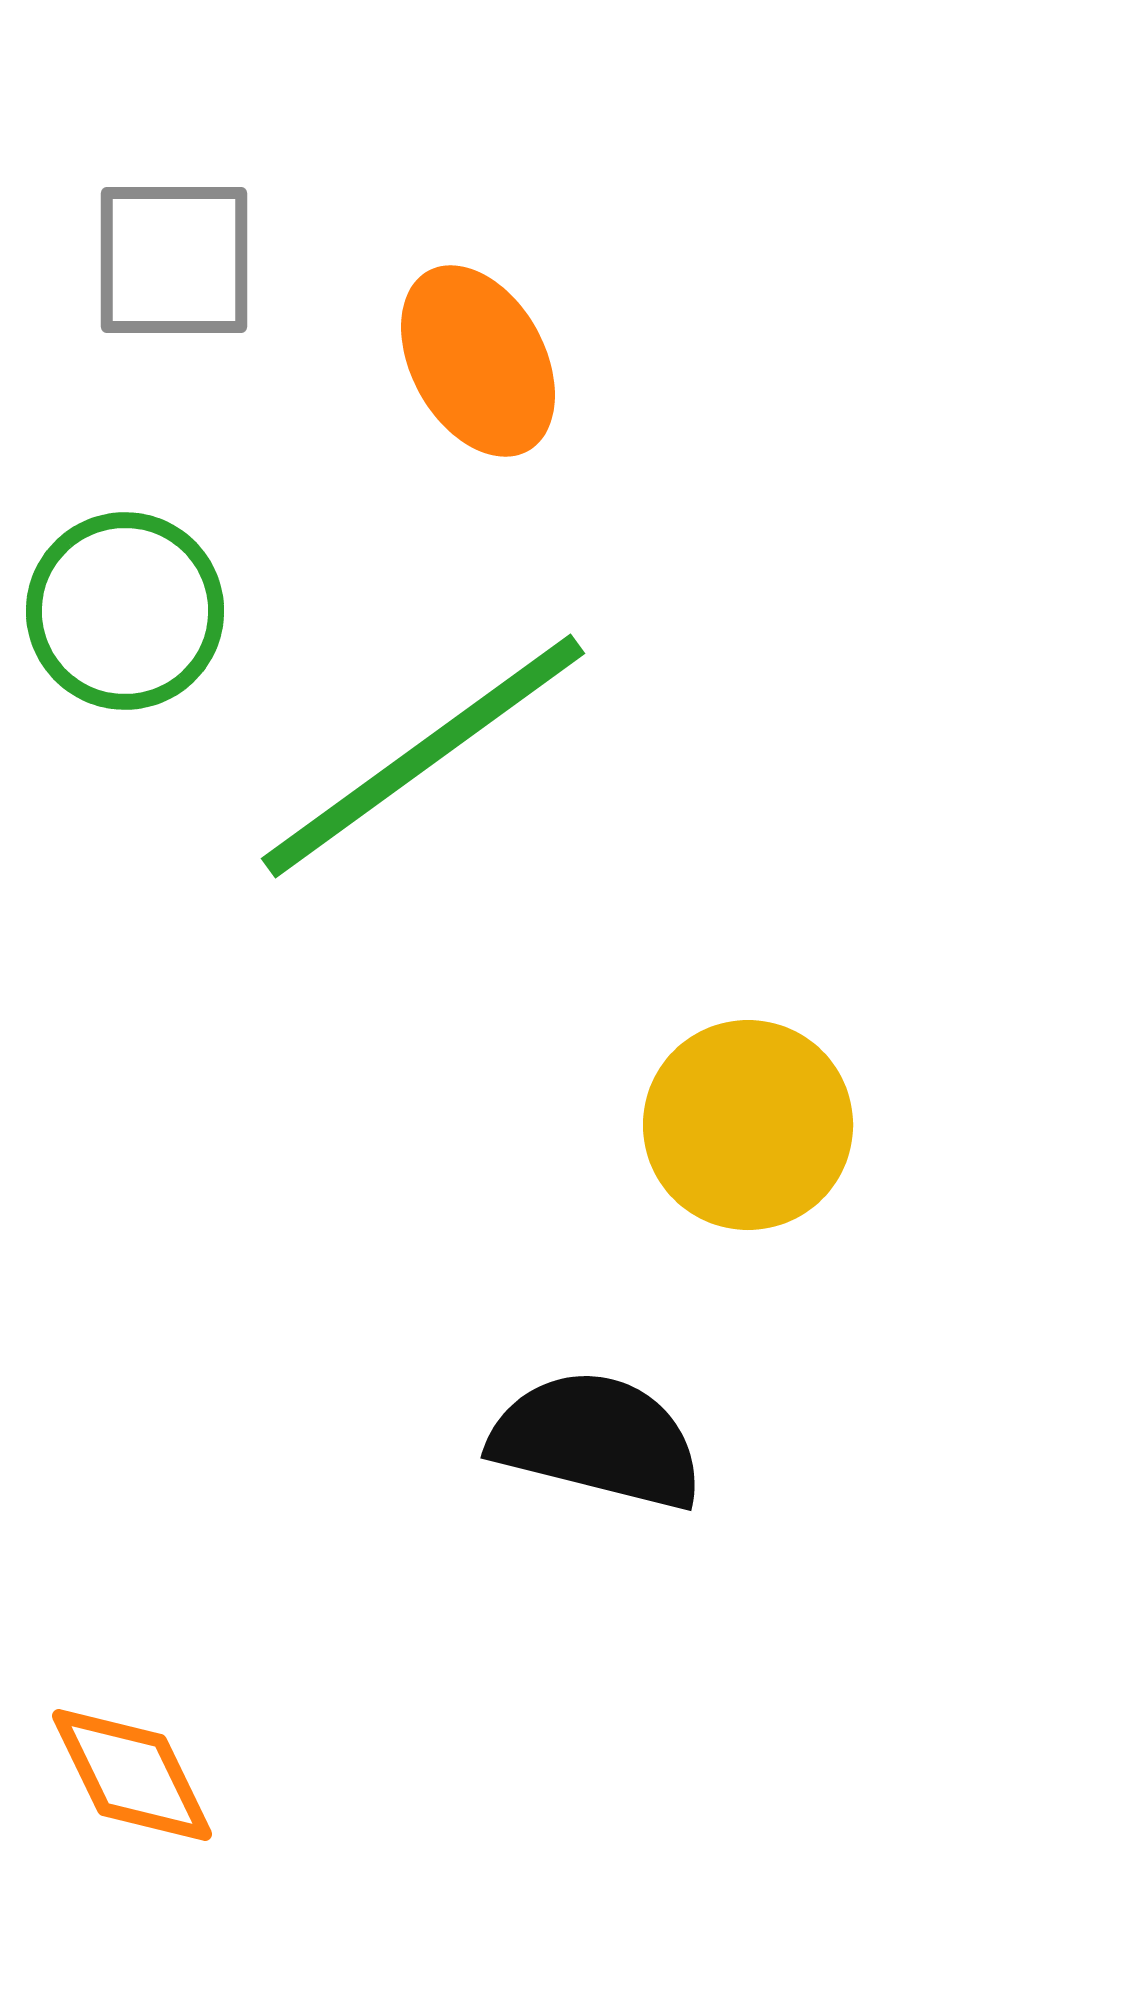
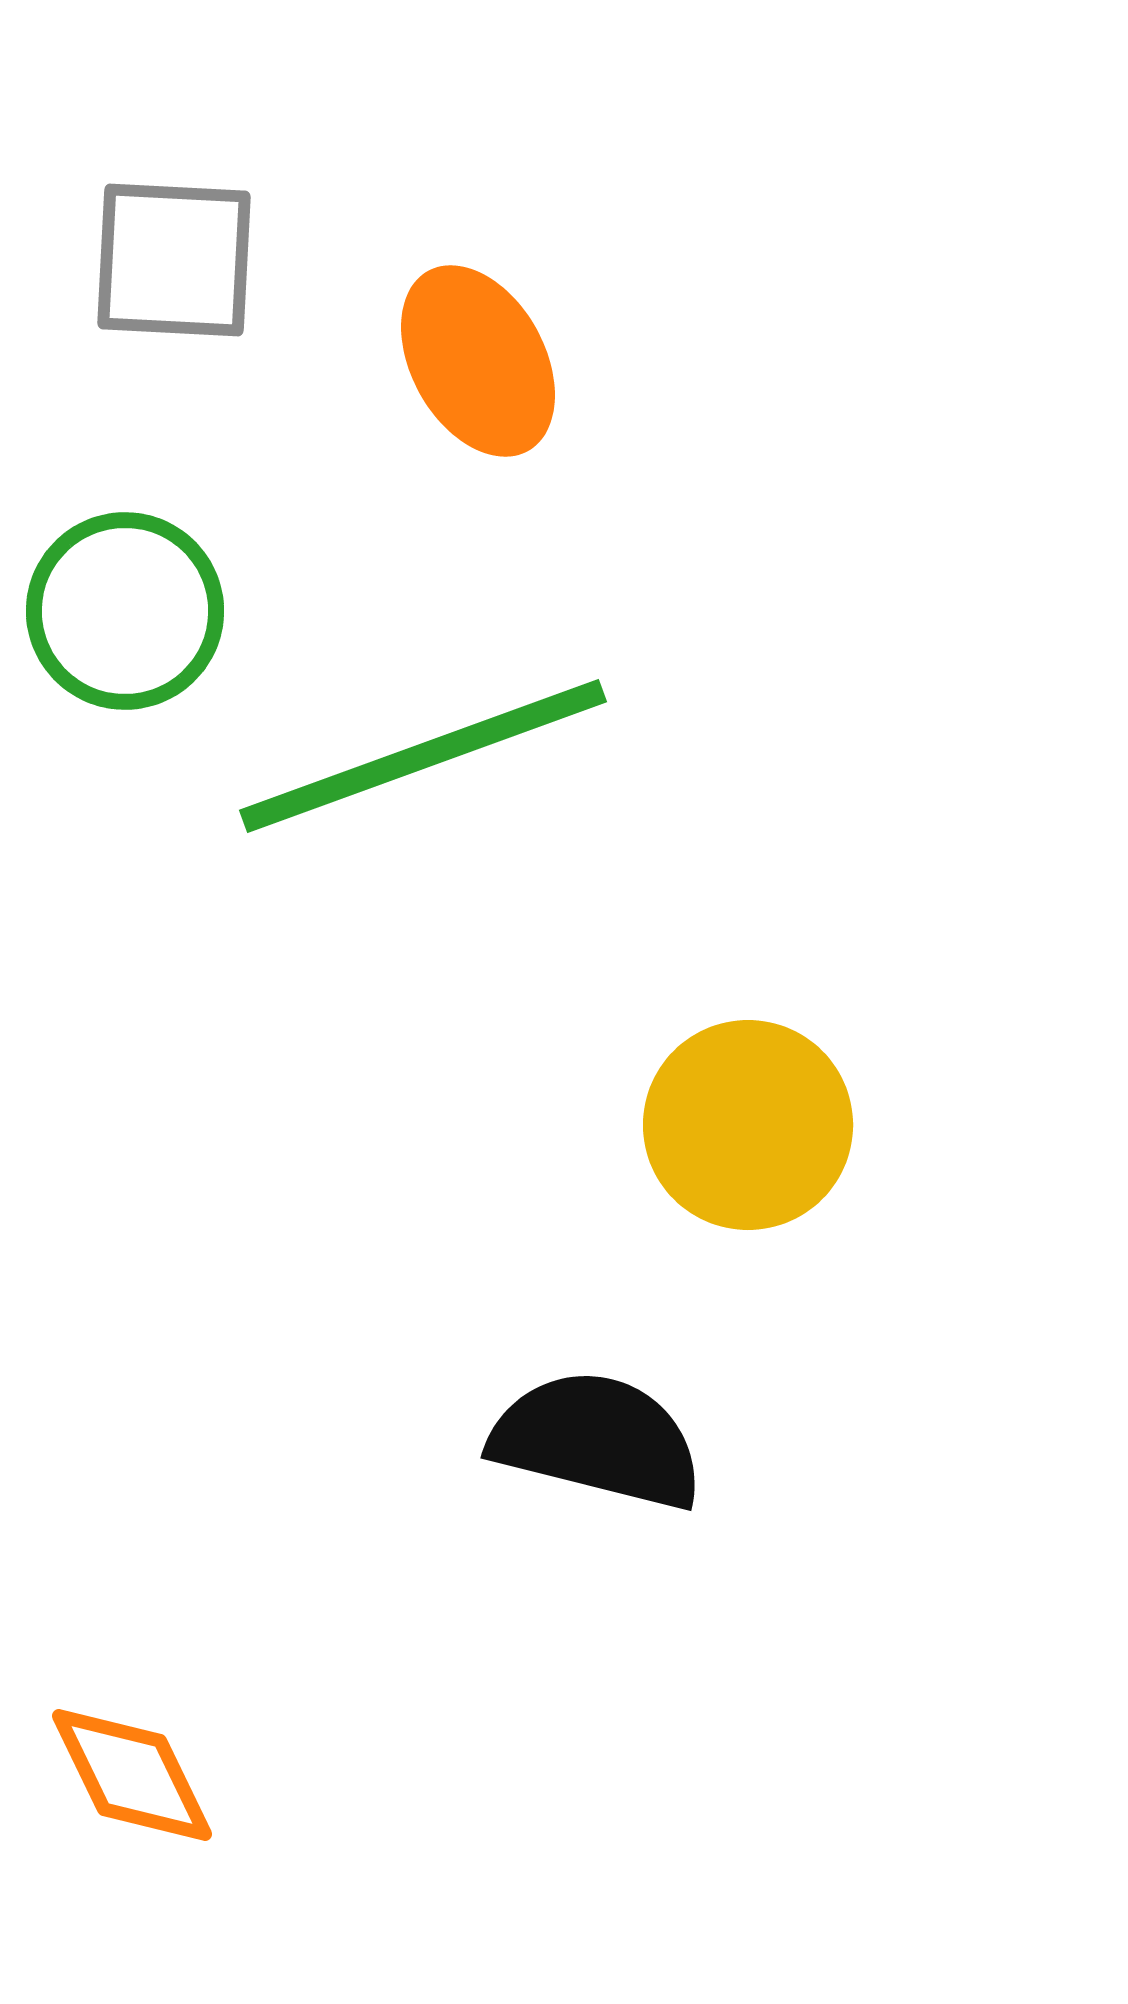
gray square: rotated 3 degrees clockwise
green line: rotated 16 degrees clockwise
